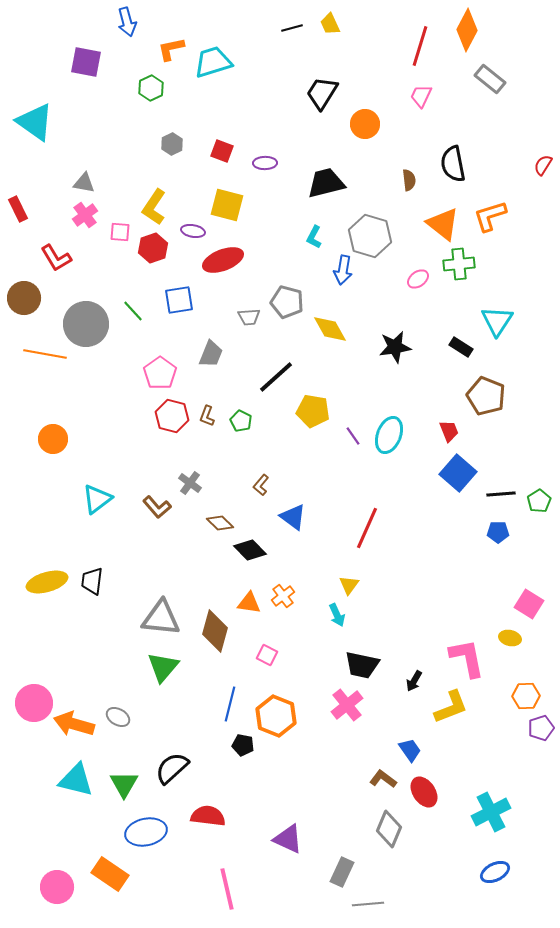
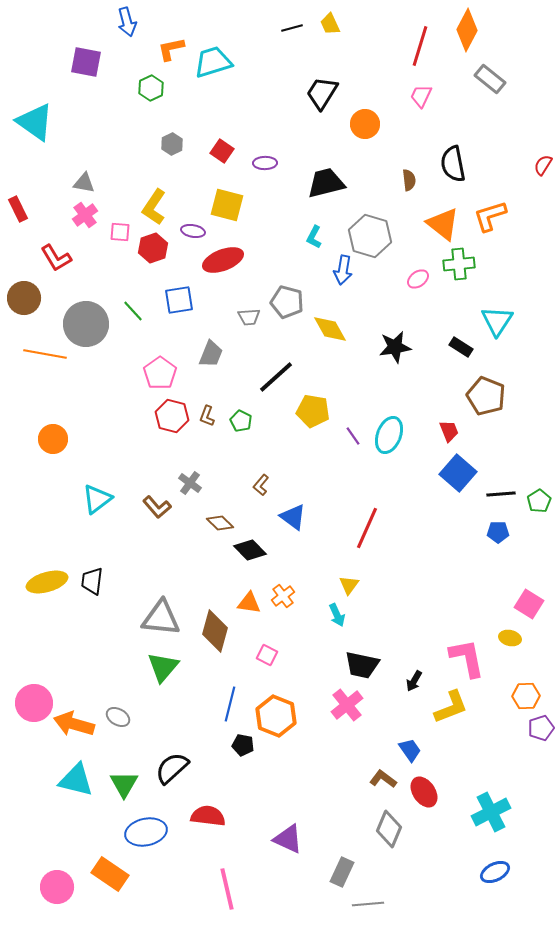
red square at (222, 151): rotated 15 degrees clockwise
